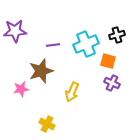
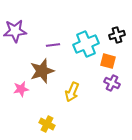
brown star: moved 1 px right
